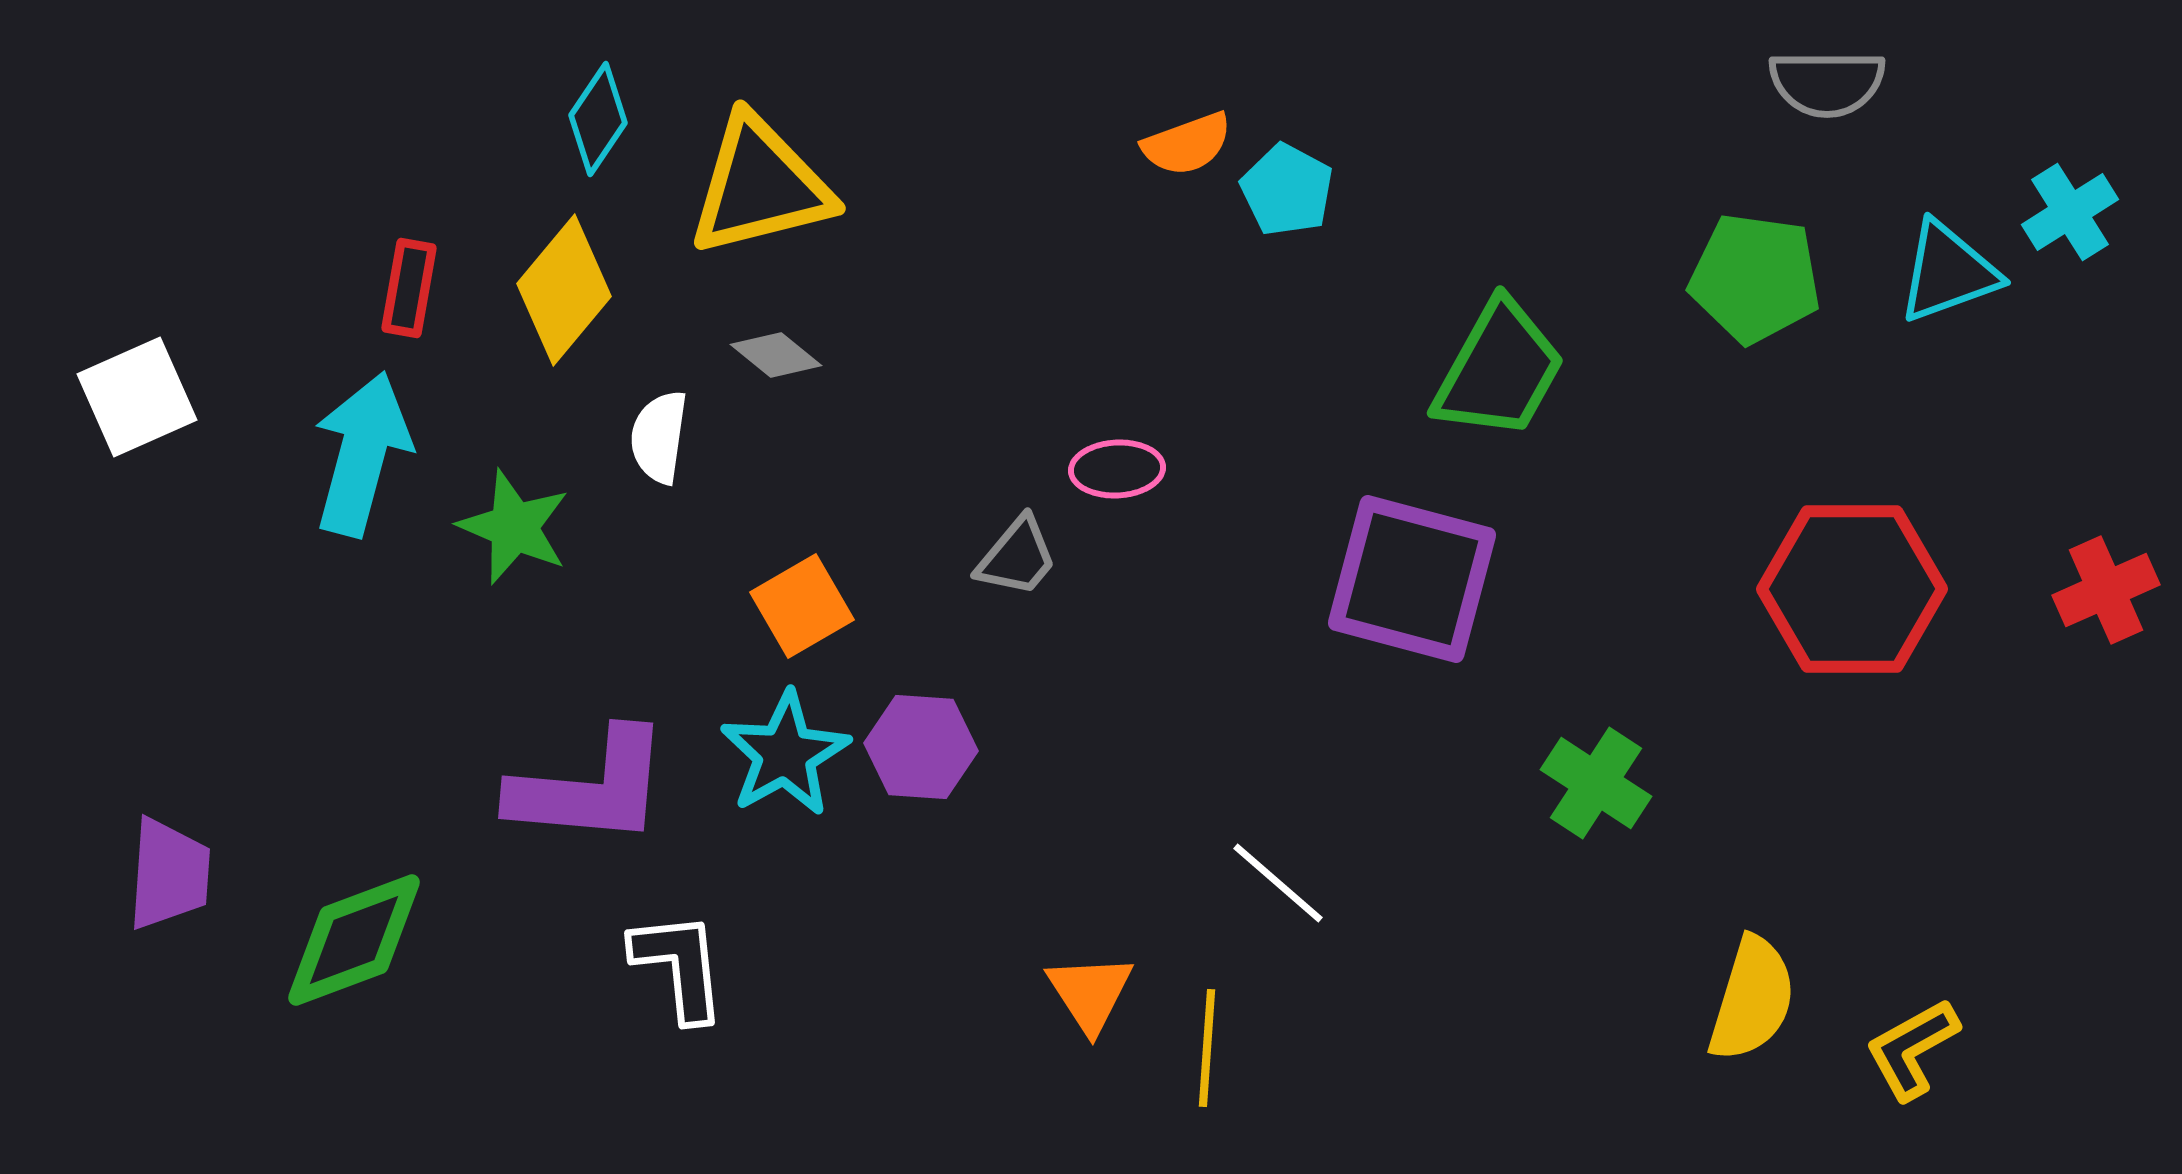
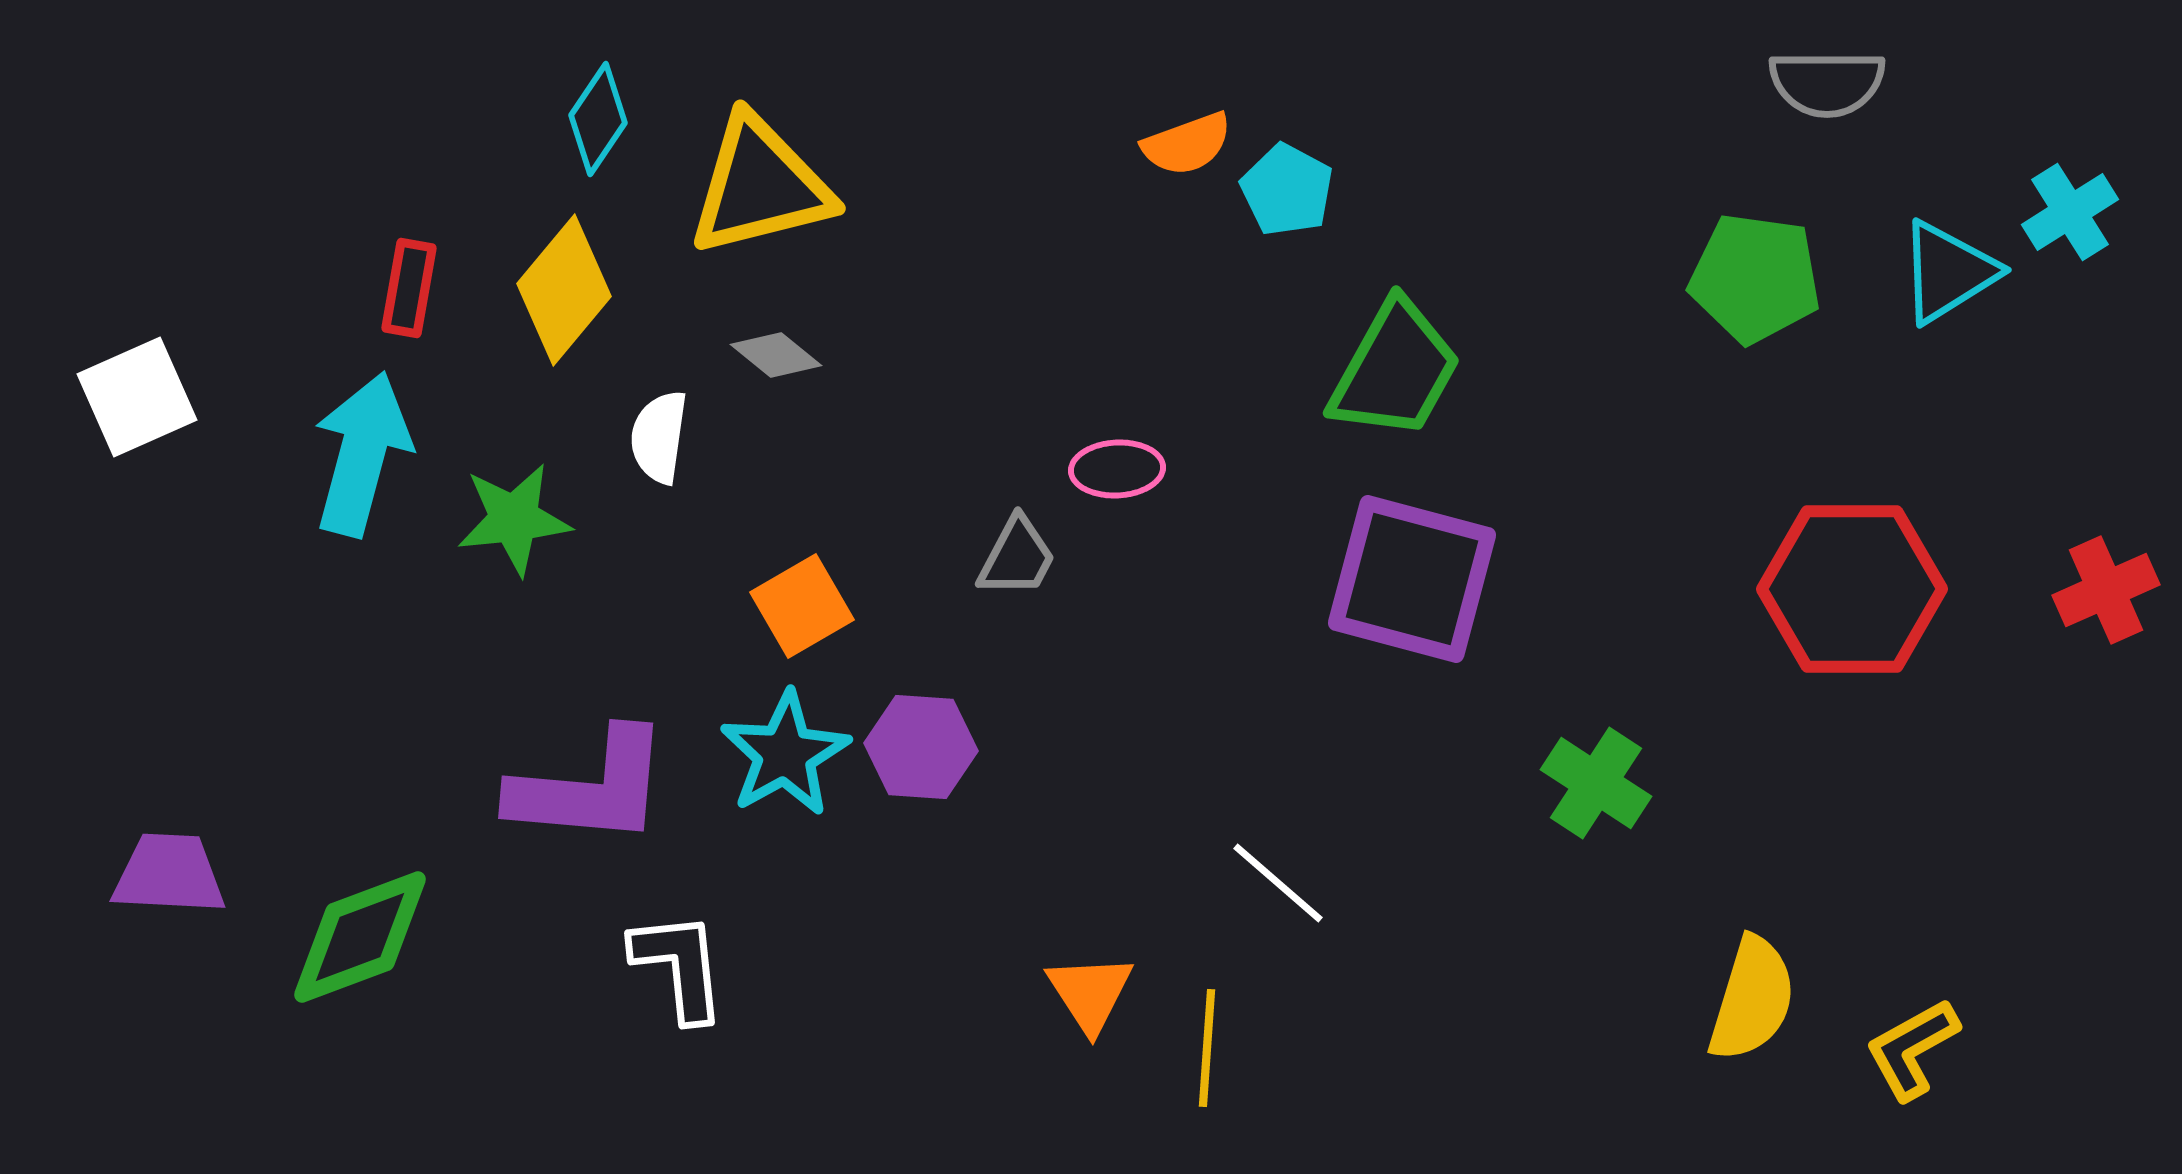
cyan triangle: rotated 12 degrees counterclockwise
green trapezoid: moved 104 px left
green star: moved 8 px up; rotated 29 degrees counterclockwise
gray trapezoid: rotated 12 degrees counterclockwise
purple trapezoid: rotated 91 degrees counterclockwise
green diamond: moved 6 px right, 3 px up
